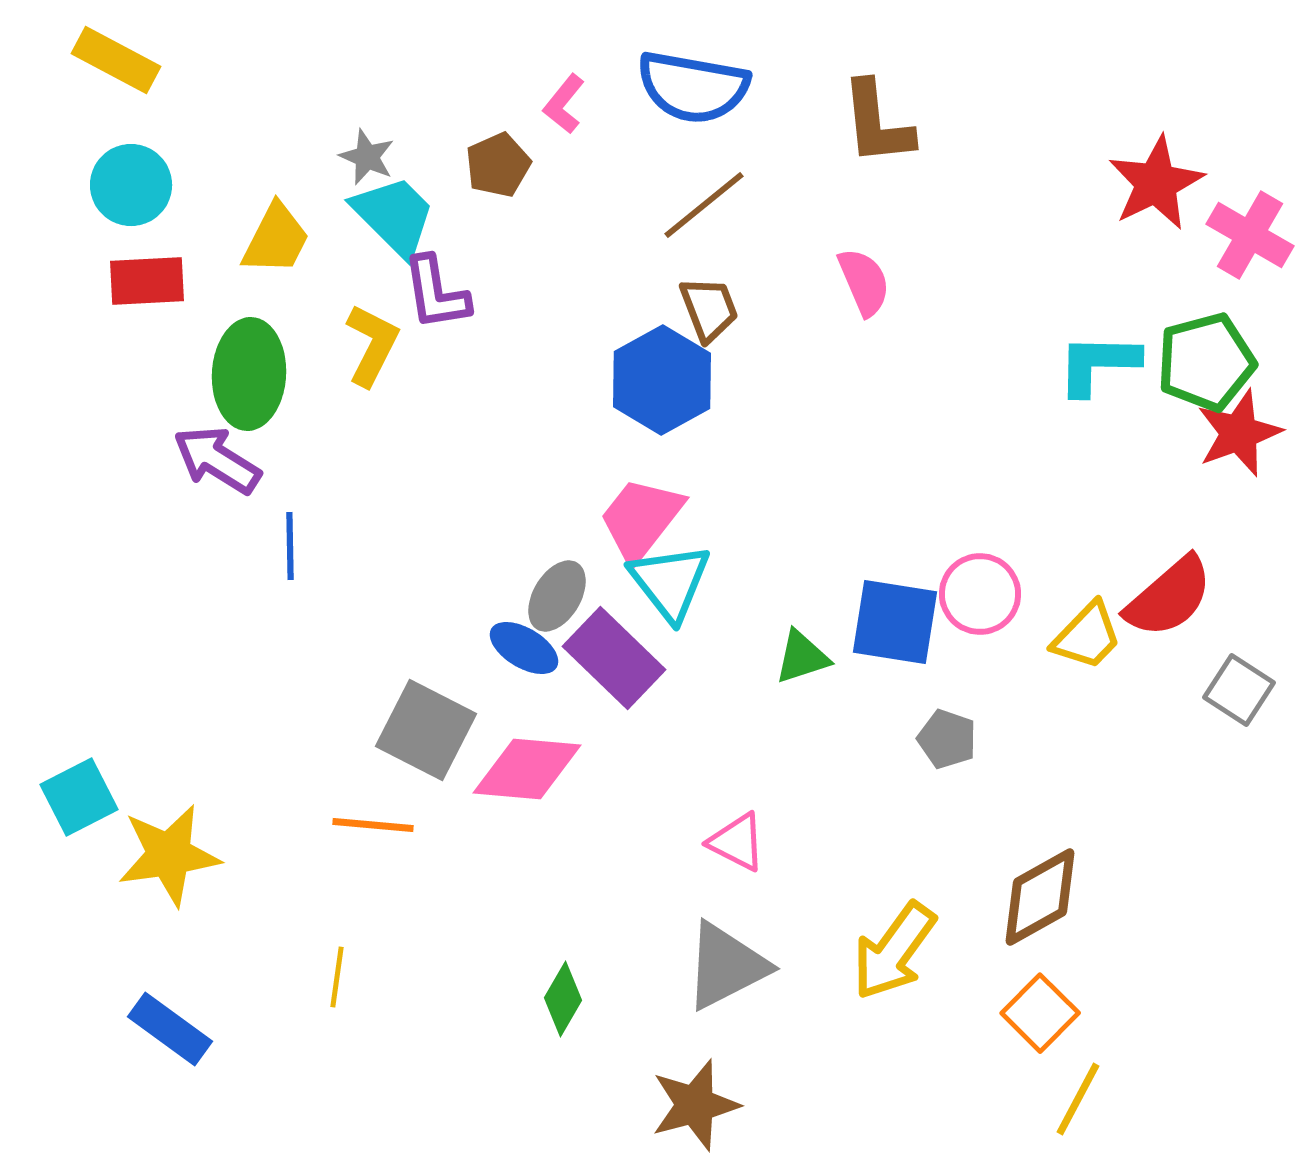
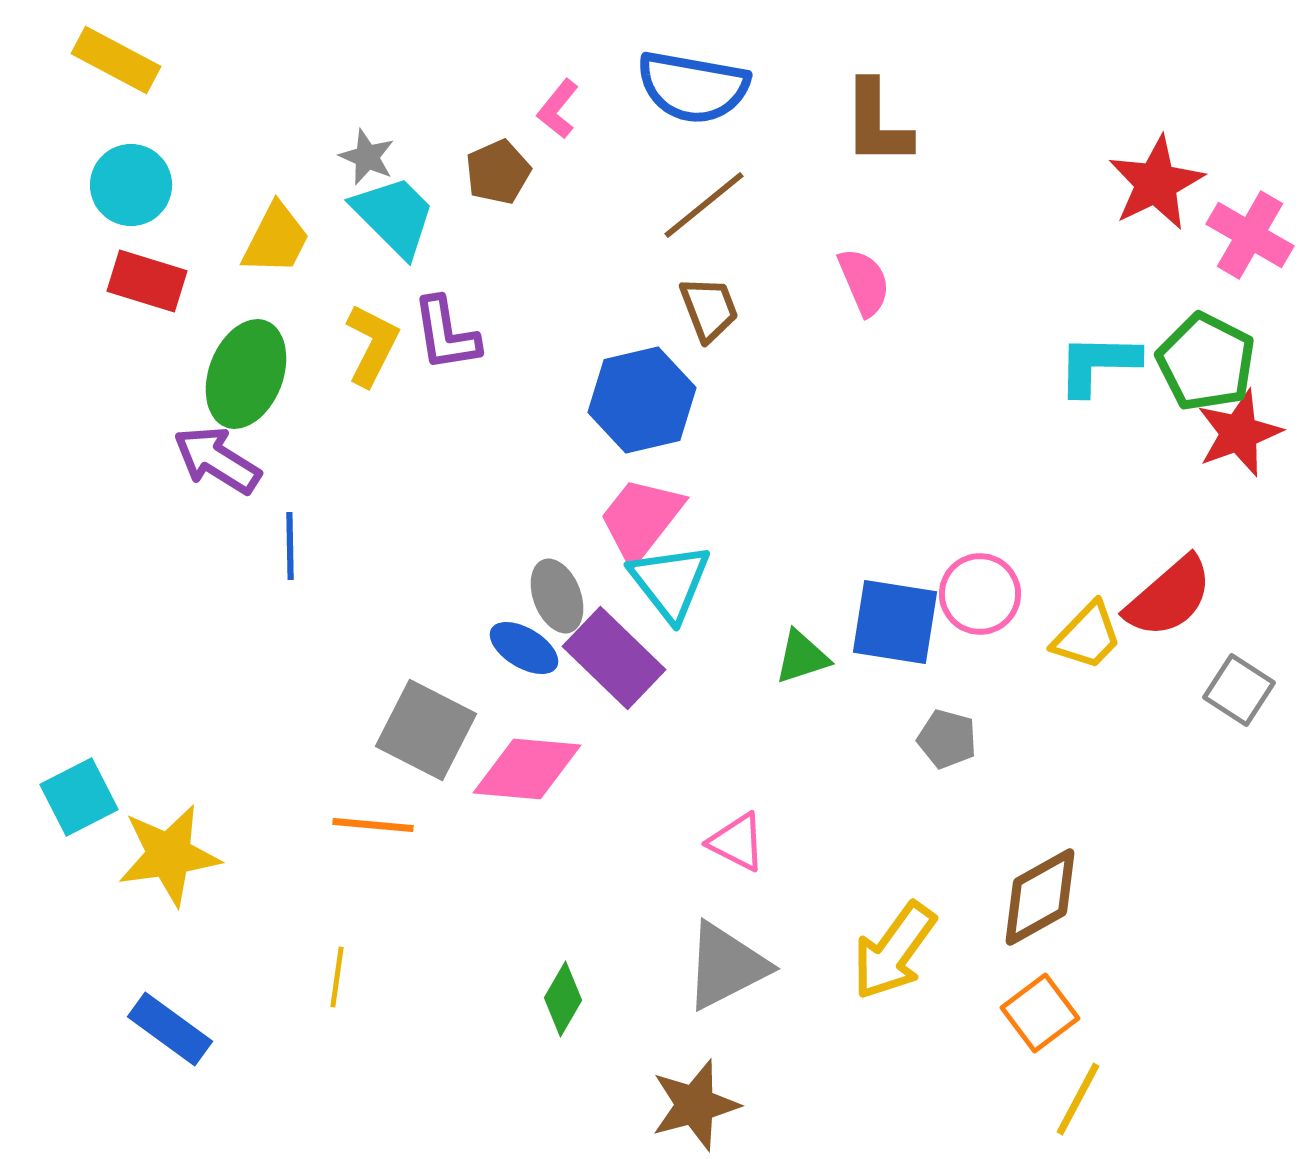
pink L-shape at (564, 104): moved 6 px left, 5 px down
brown L-shape at (877, 123): rotated 6 degrees clockwise
brown pentagon at (498, 165): moved 7 px down
red rectangle at (147, 281): rotated 20 degrees clockwise
purple L-shape at (436, 293): moved 10 px right, 41 px down
green pentagon at (1206, 362): rotated 30 degrees counterclockwise
green ellipse at (249, 374): moved 3 px left; rotated 18 degrees clockwise
blue hexagon at (662, 380): moved 20 px left, 20 px down; rotated 16 degrees clockwise
gray ellipse at (557, 596): rotated 52 degrees counterclockwise
gray pentagon at (947, 739): rotated 4 degrees counterclockwise
orange square at (1040, 1013): rotated 8 degrees clockwise
